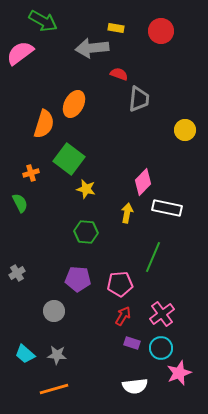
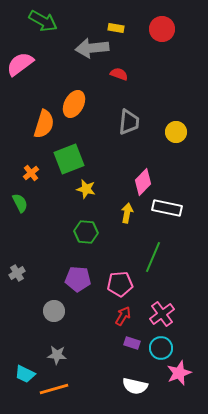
red circle: moved 1 px right, 2 px up
pink semicircle: moved 11 px down
gray trapezoid: moved 10 px left, 23 px down
yellow circle: moved 9 px left, 2 px down
green square: rotated 32 degrees clockwise
orange cross: rotated 21 degrees counterclockwise
cyan trapezoid: moved 20 px down; rotated 15 degrees counterclockwise
white semicircle: rotated 20 degrees clockwise
